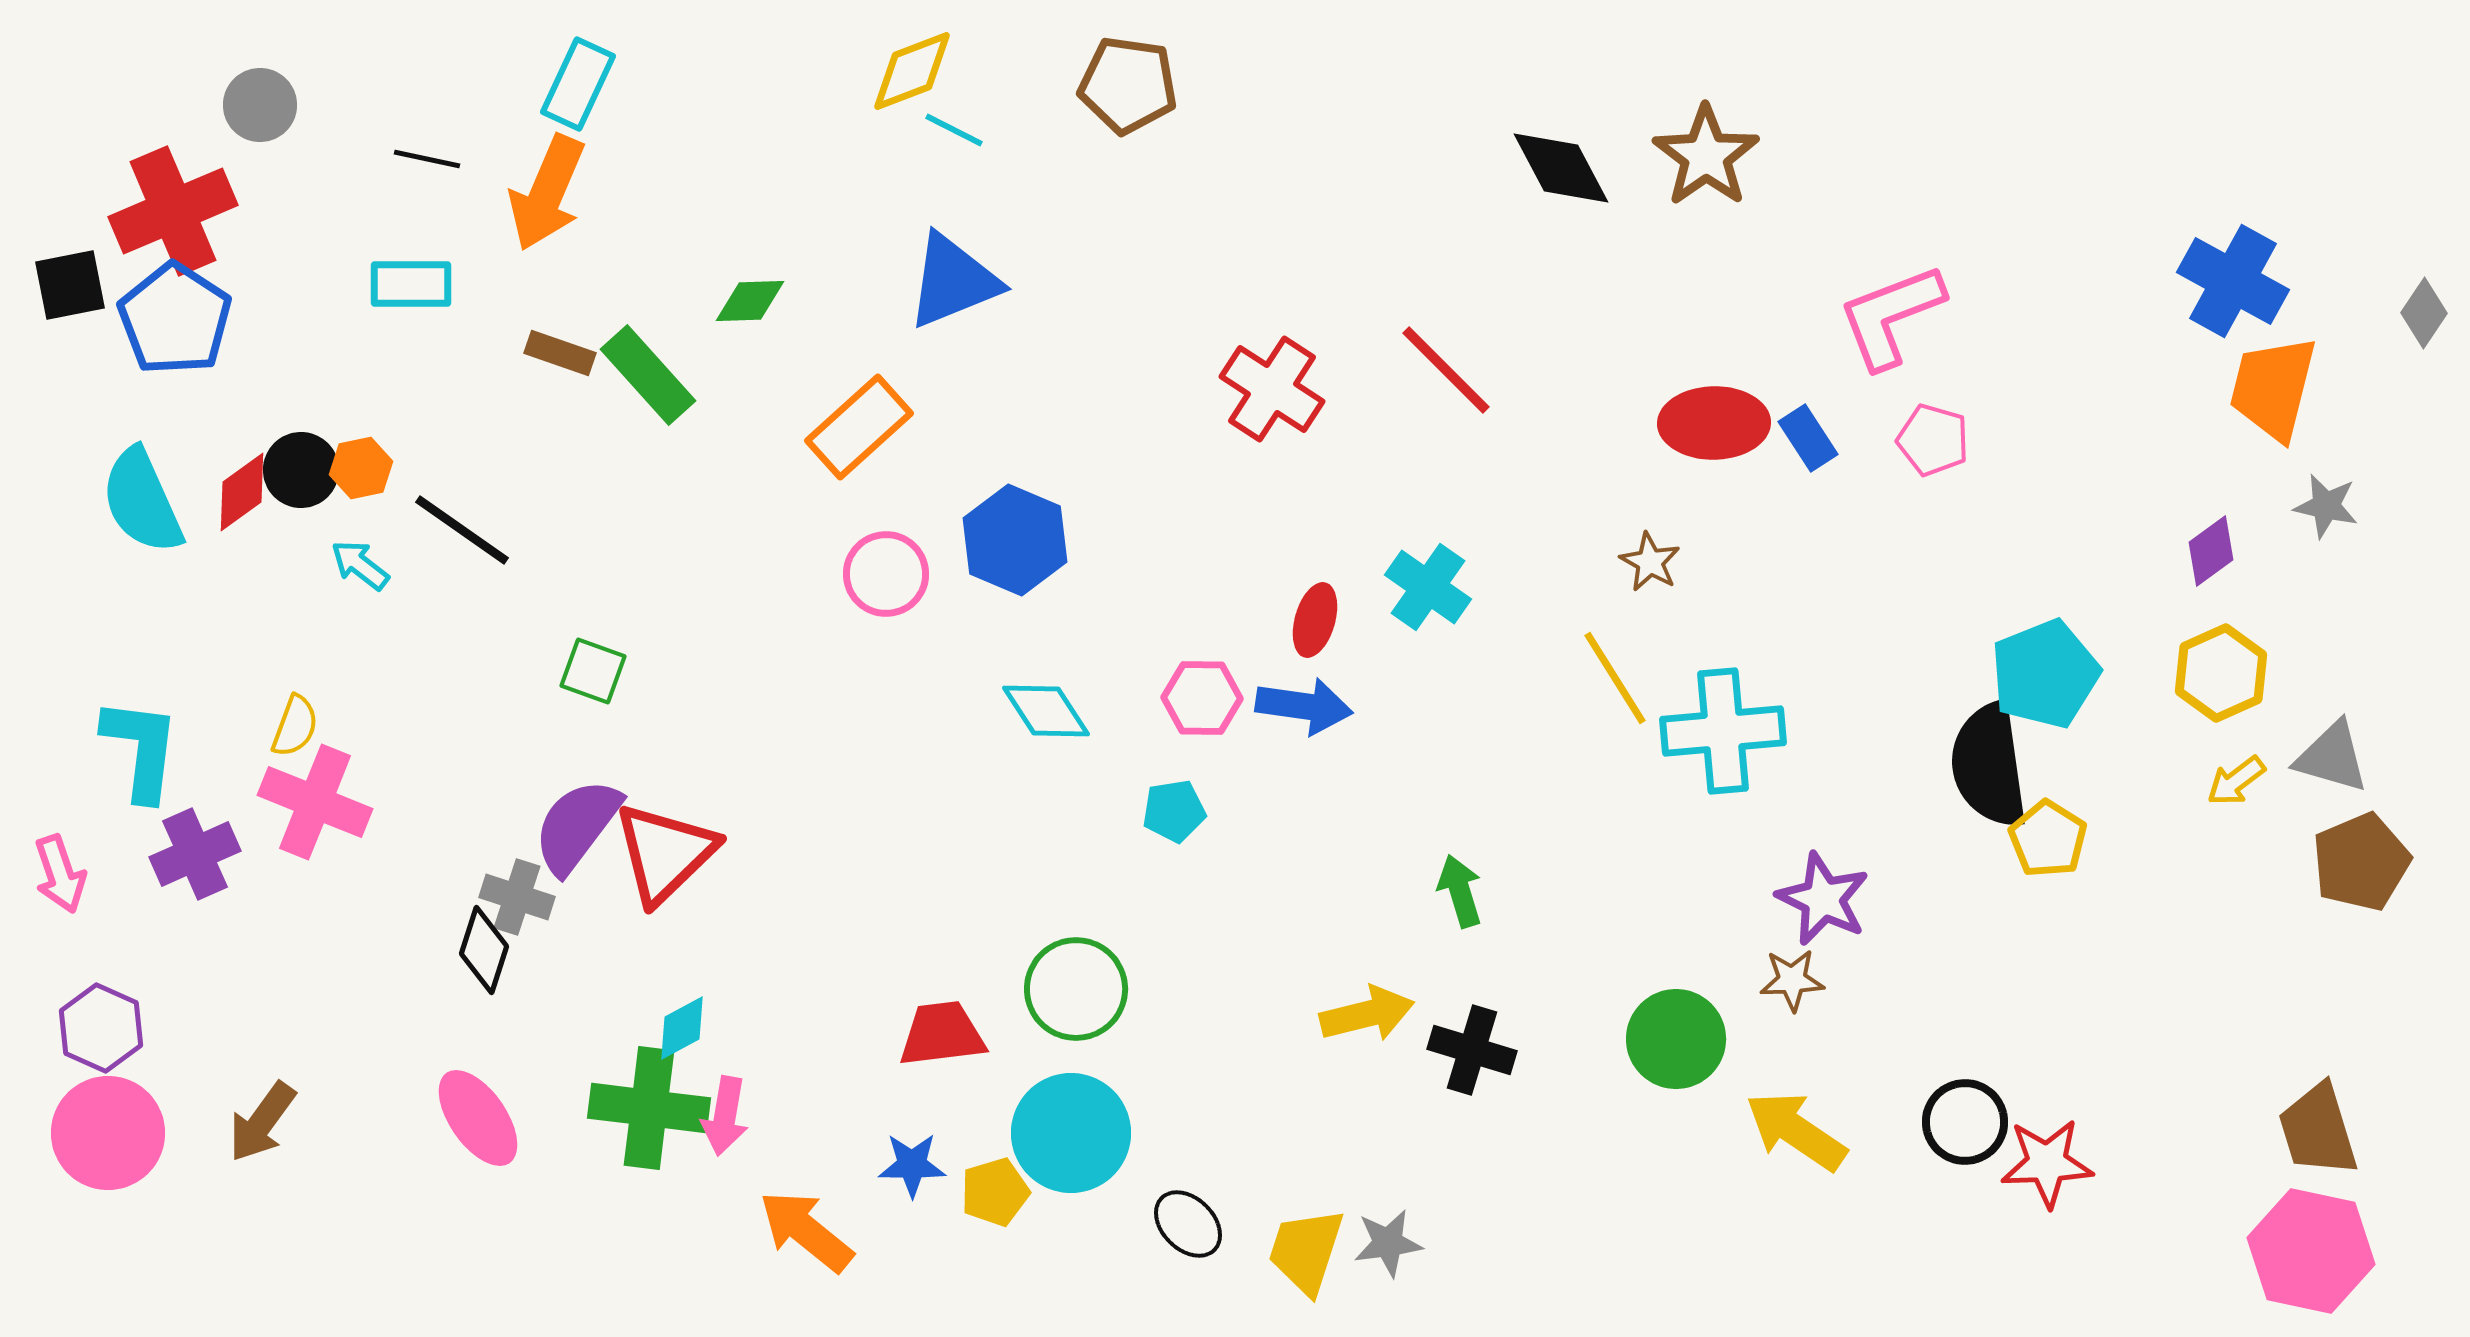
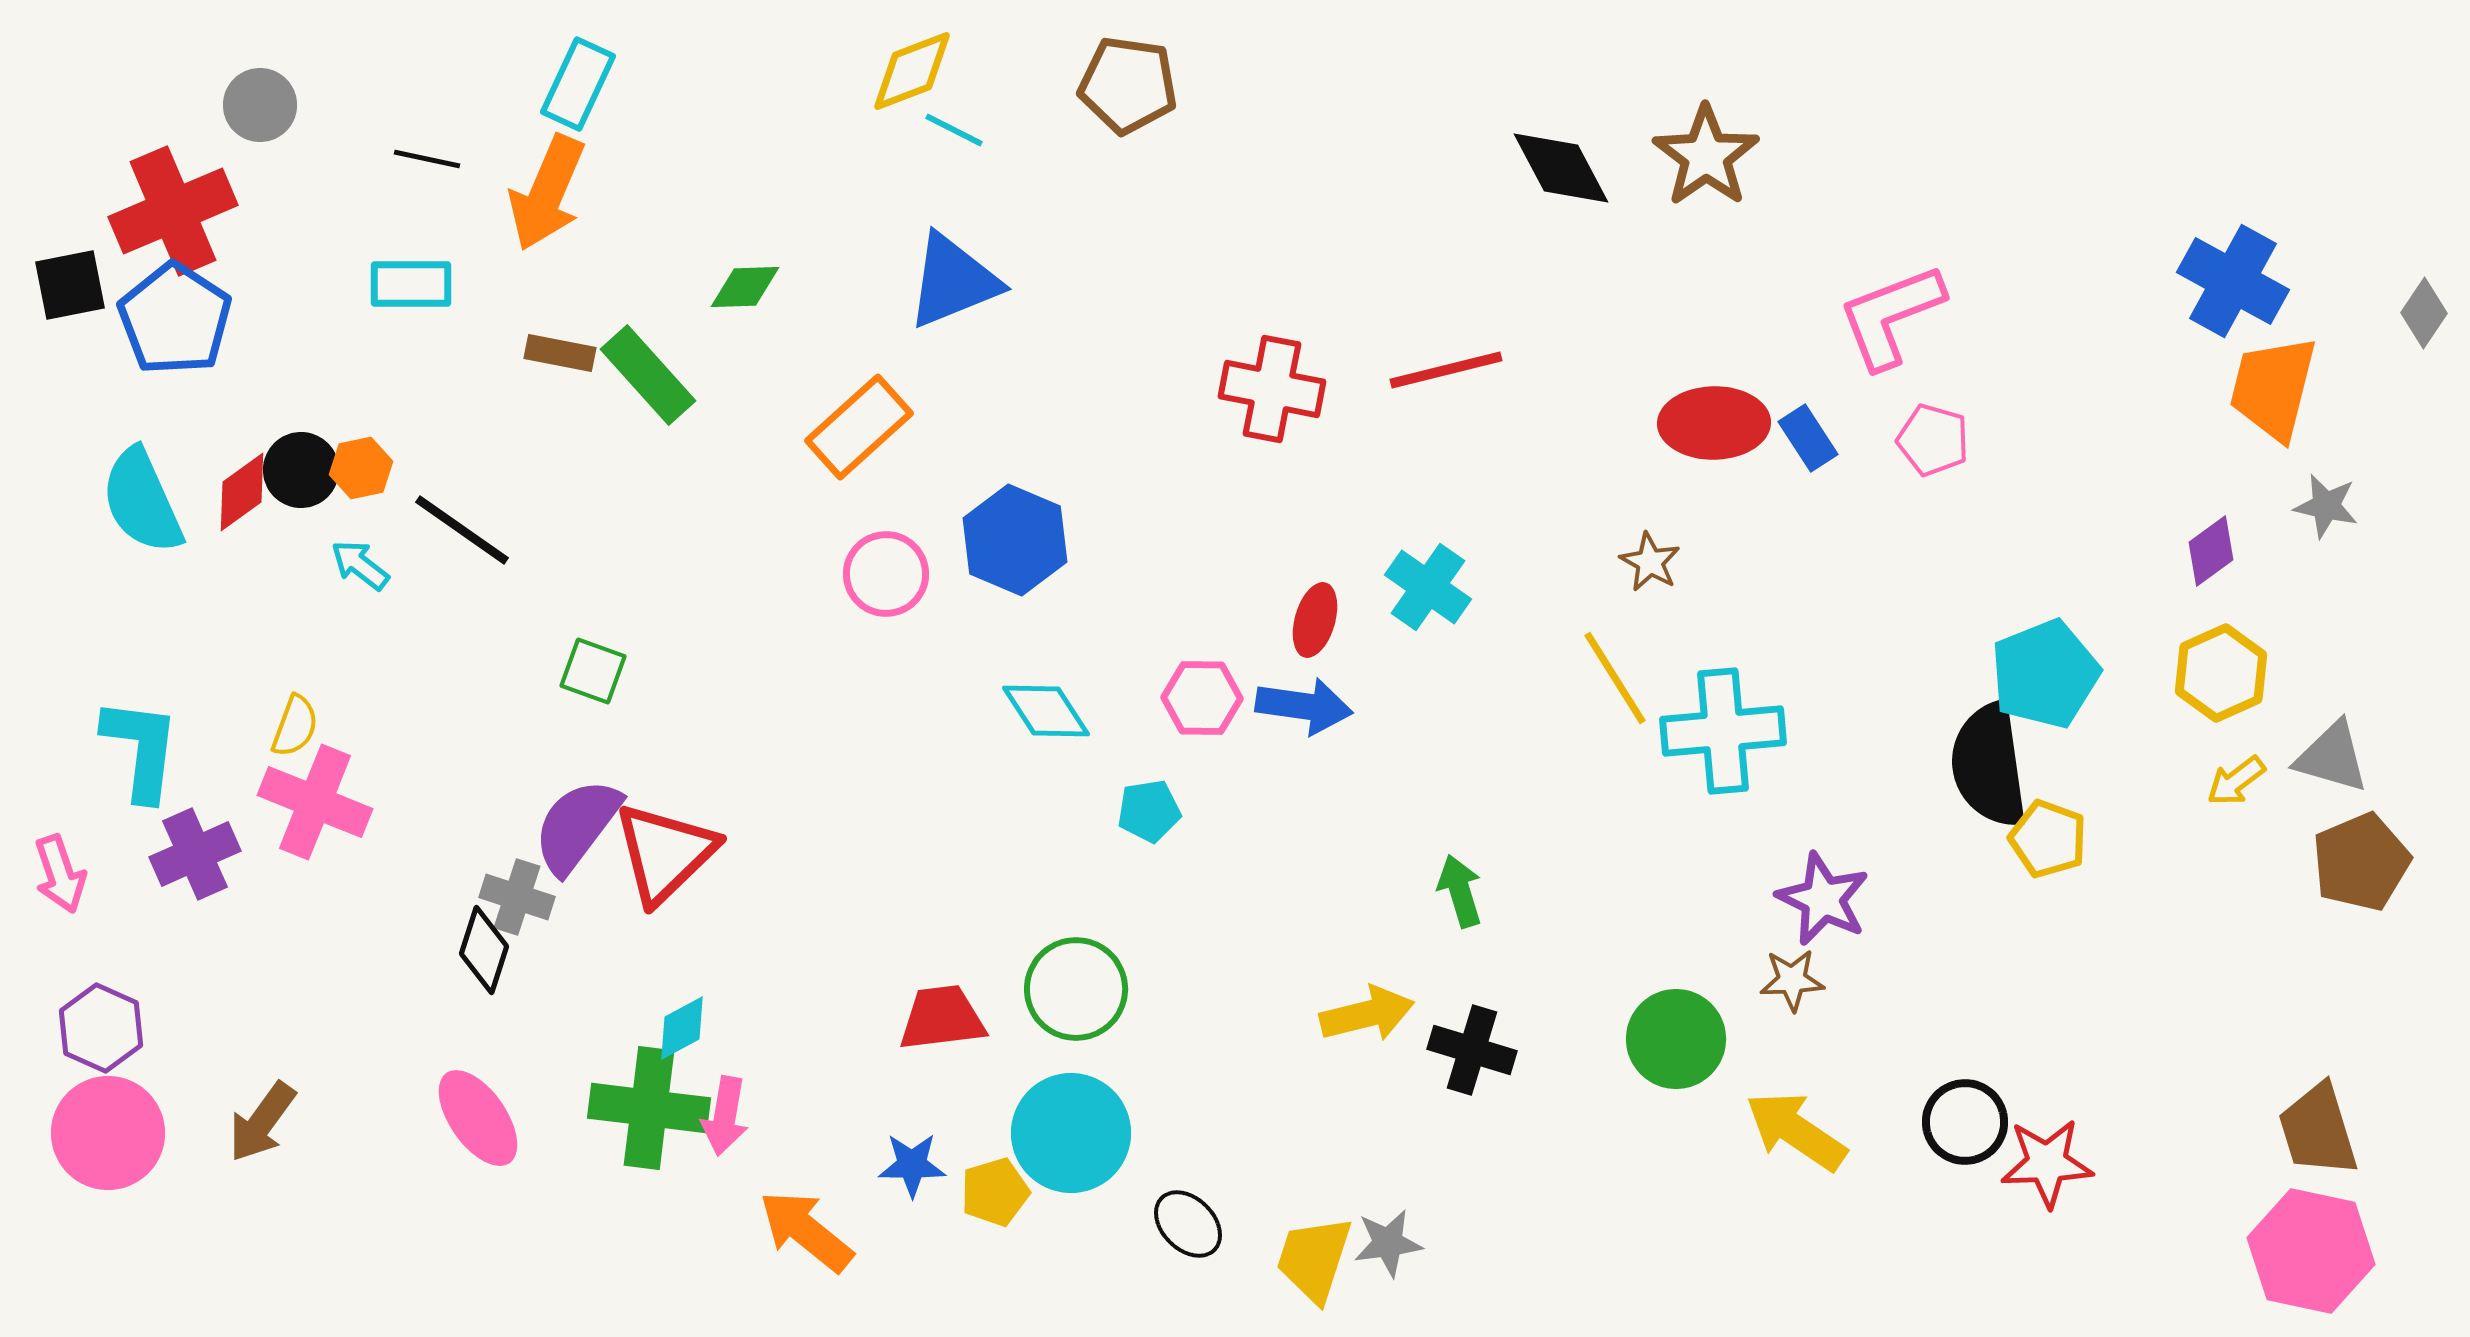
green diamond at (750, 301): moved 5 px left, 14 px up
brown rectangle at (560, 353): rotated 8 degrees counterclockwise
red line at (1446, 370): rotated 59 degrees counterclockwise
red cross at (1272, 389): rotated 22 degrees counterclockwise
cyan pentagon at (1174, 811): moved 25 px left
yellow pentagon at (2048, 839): rotated 12 degrees counterclockwise
red trapezoid at (942, 1034): moved 16 px up
yellow trapezoid at (1306, 1251): moved 8 px right, 8 px down
